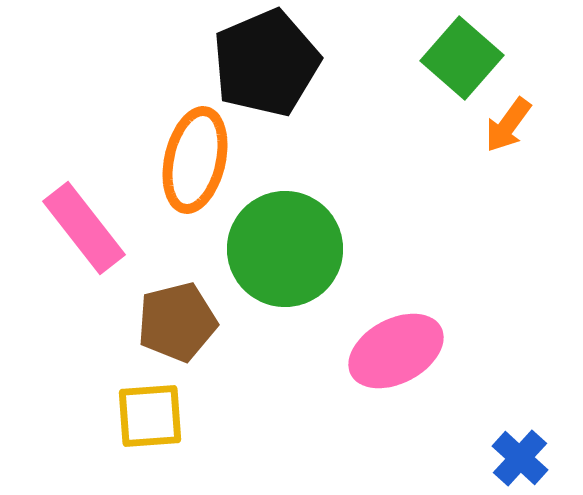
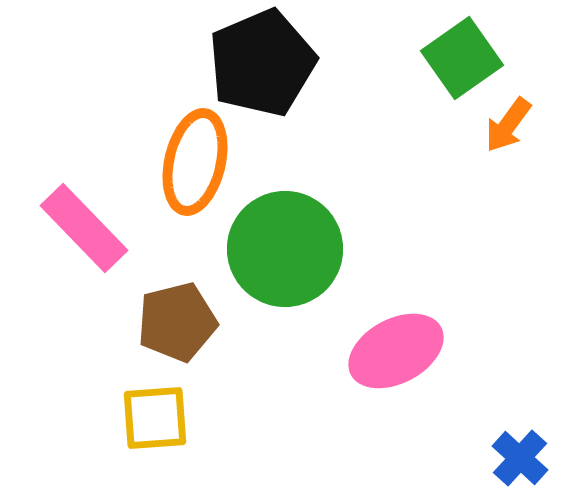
green square: rotated 14 degrees clockwise
black pentagon: moved 4 px left
orange ellipse: moved 2 px down
pink rectangle: rotated 6 degrees counterclockwise
yellow square: moved 5 px right, 2 px down
